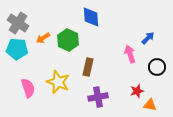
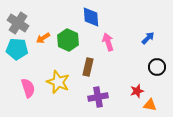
pink arrow: moved 22 px left, 12 px up
